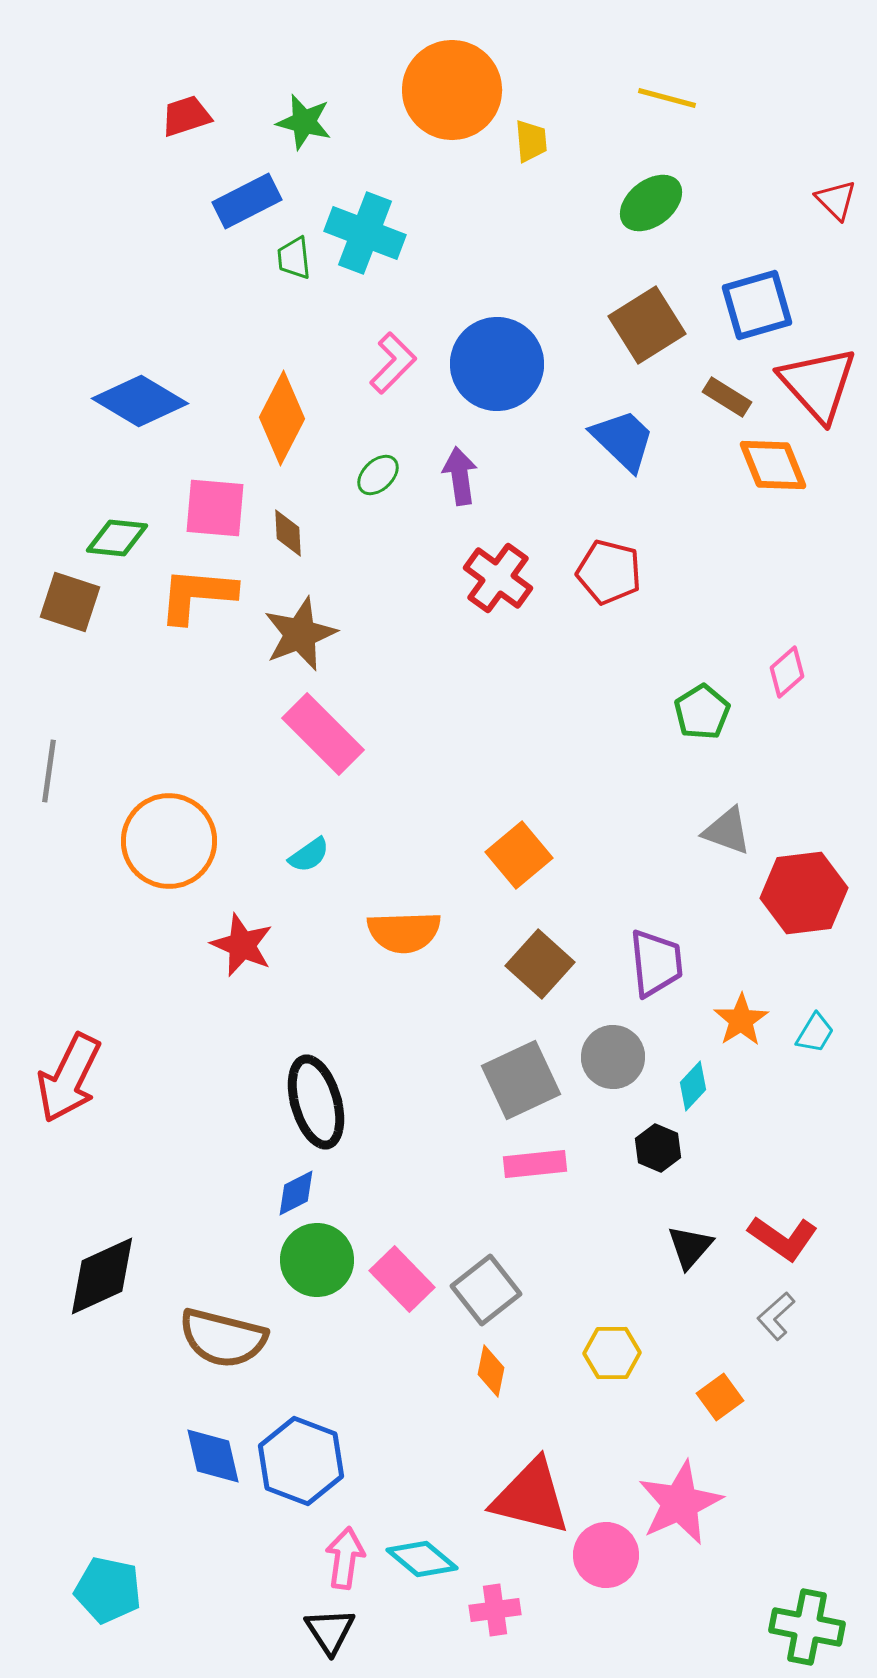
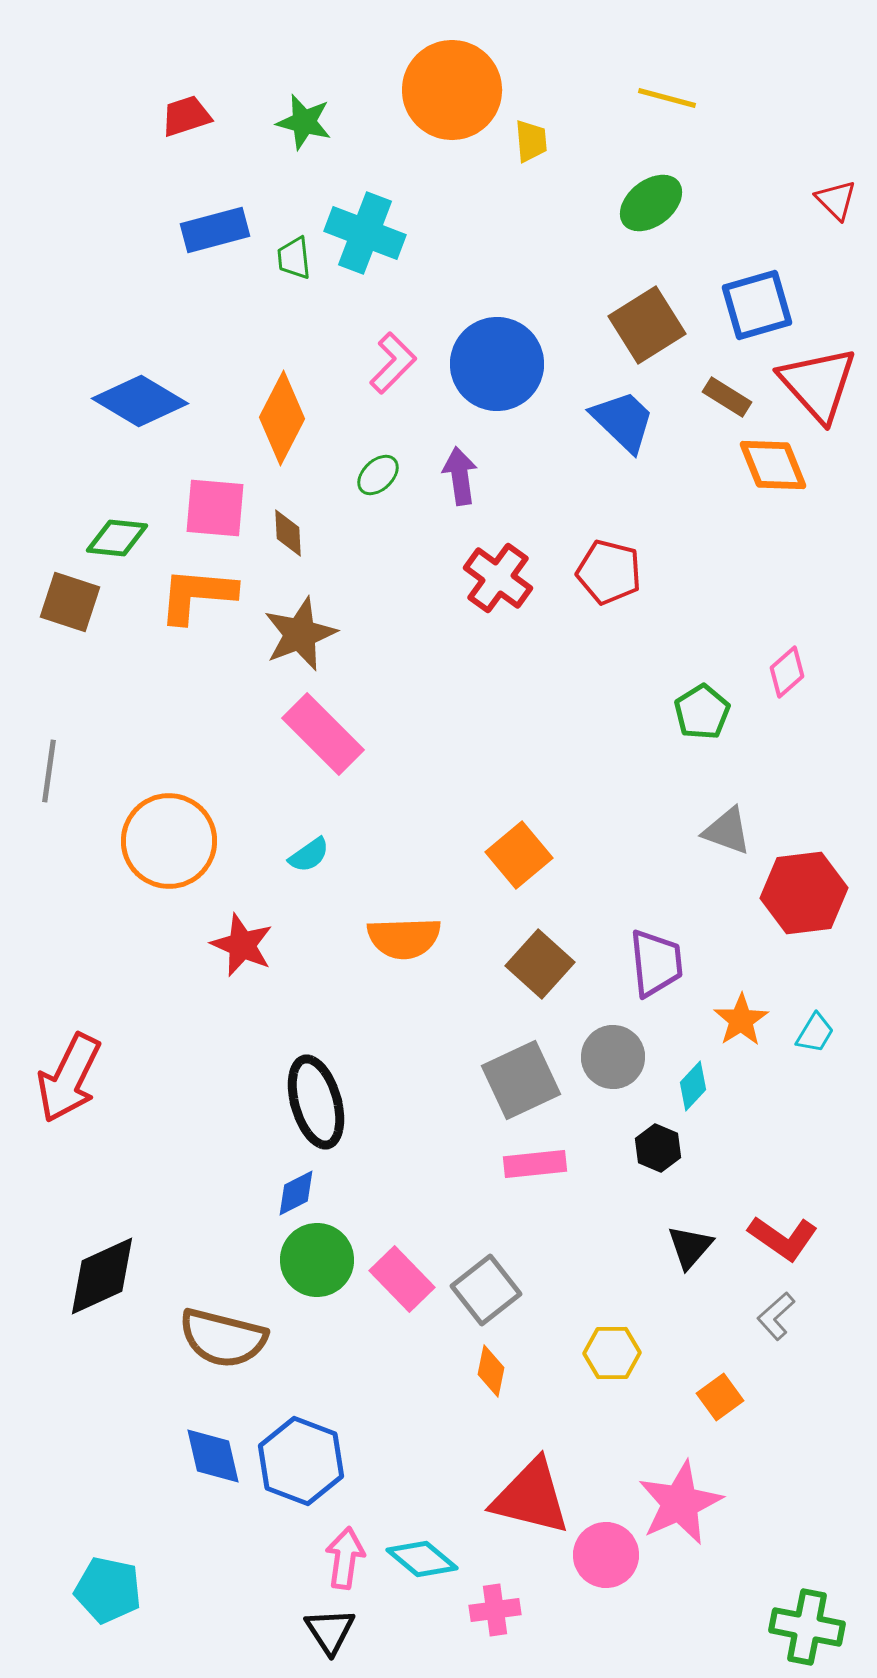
blue rectangle at (247, 201): moved 32 px left, 29 px down; rotated 12 degrees clockwise
blue trapezoid at (623, 440): moved 19 px up
orange semicircle at (404, 932): moved 6 px down
